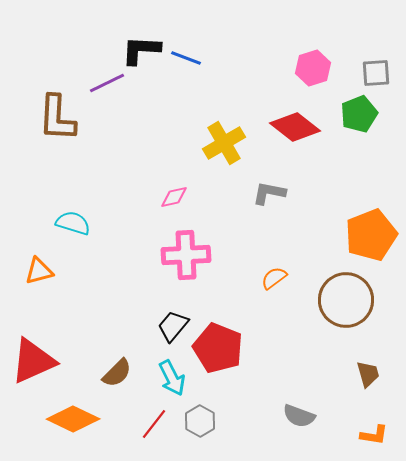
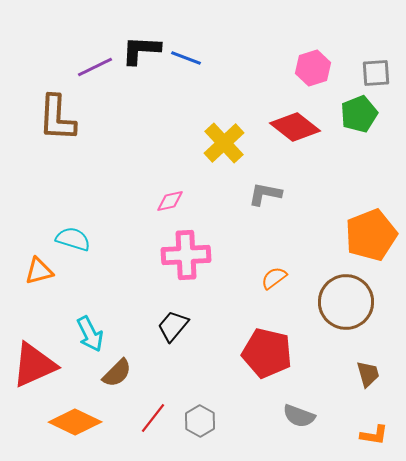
purple line: moved 12 px left, 16 px up
yellow cross: rotated 12 degrees counterclockwise
gray L-shape: moved 4 px left, 1 px down
pink diamond: moved 4 px left, 4 px down
cyan semicircle: moved 16 px down
brown circle: moved 2 px down
red pentagon: moved 49 px right, 5 px down; rotated 9 degrees counterclockwise
red triangle: moved 1 px right, 4 px down
cyan arrow: moved 82 px left, 44 px up
orange diamond: moved 2 px right, 3 px down
red line: moved 1 px left, 6 px up
